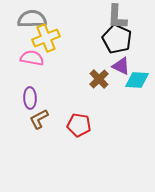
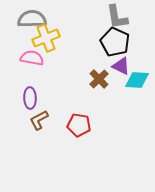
gray L-shape: rotated 12 degrees counterclockwise
black pentagon: moved 2 px left, 3 px down
brown L-shape: moved 1 px down
